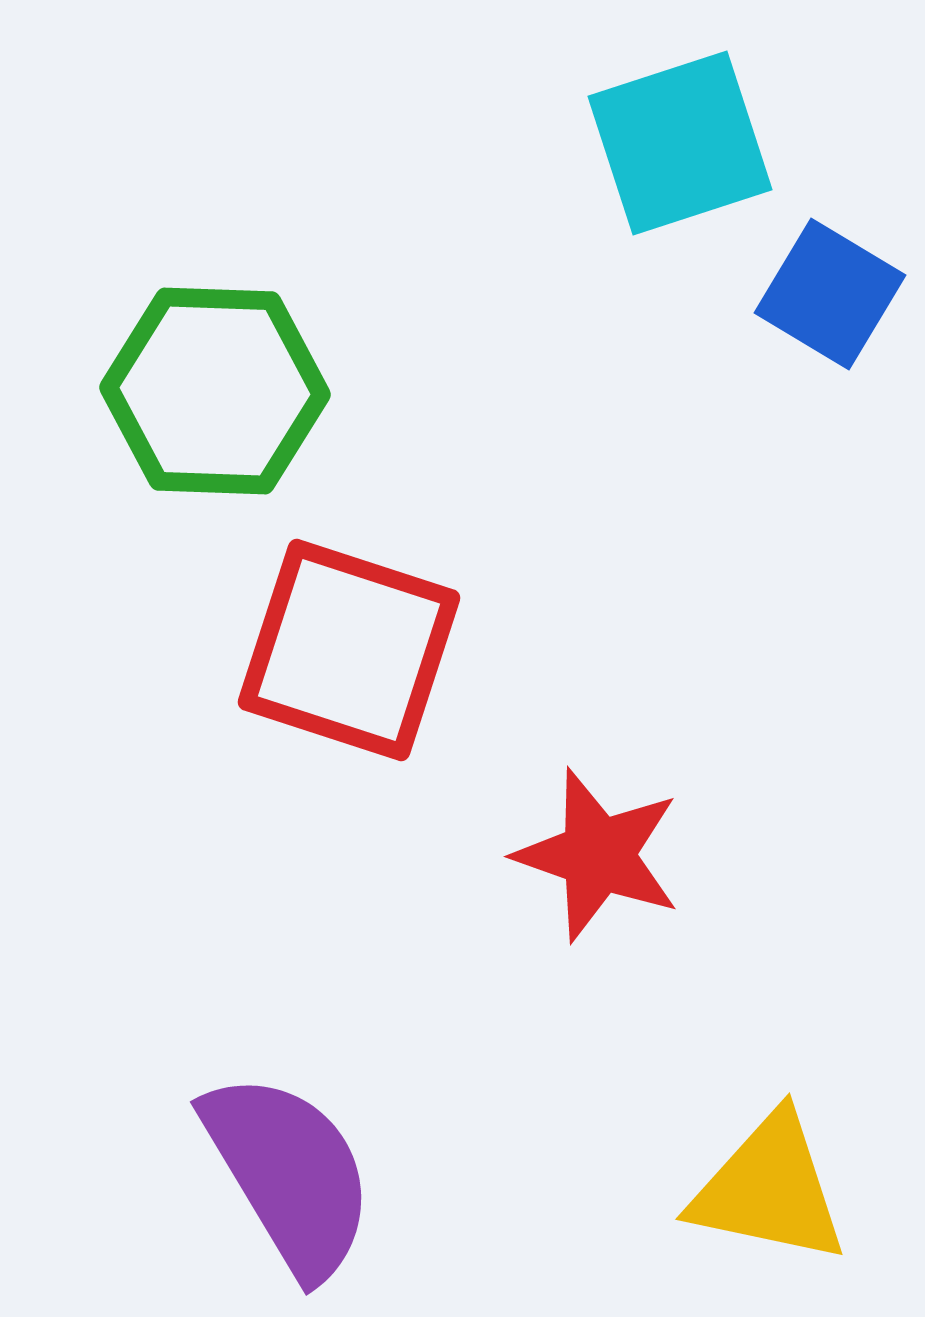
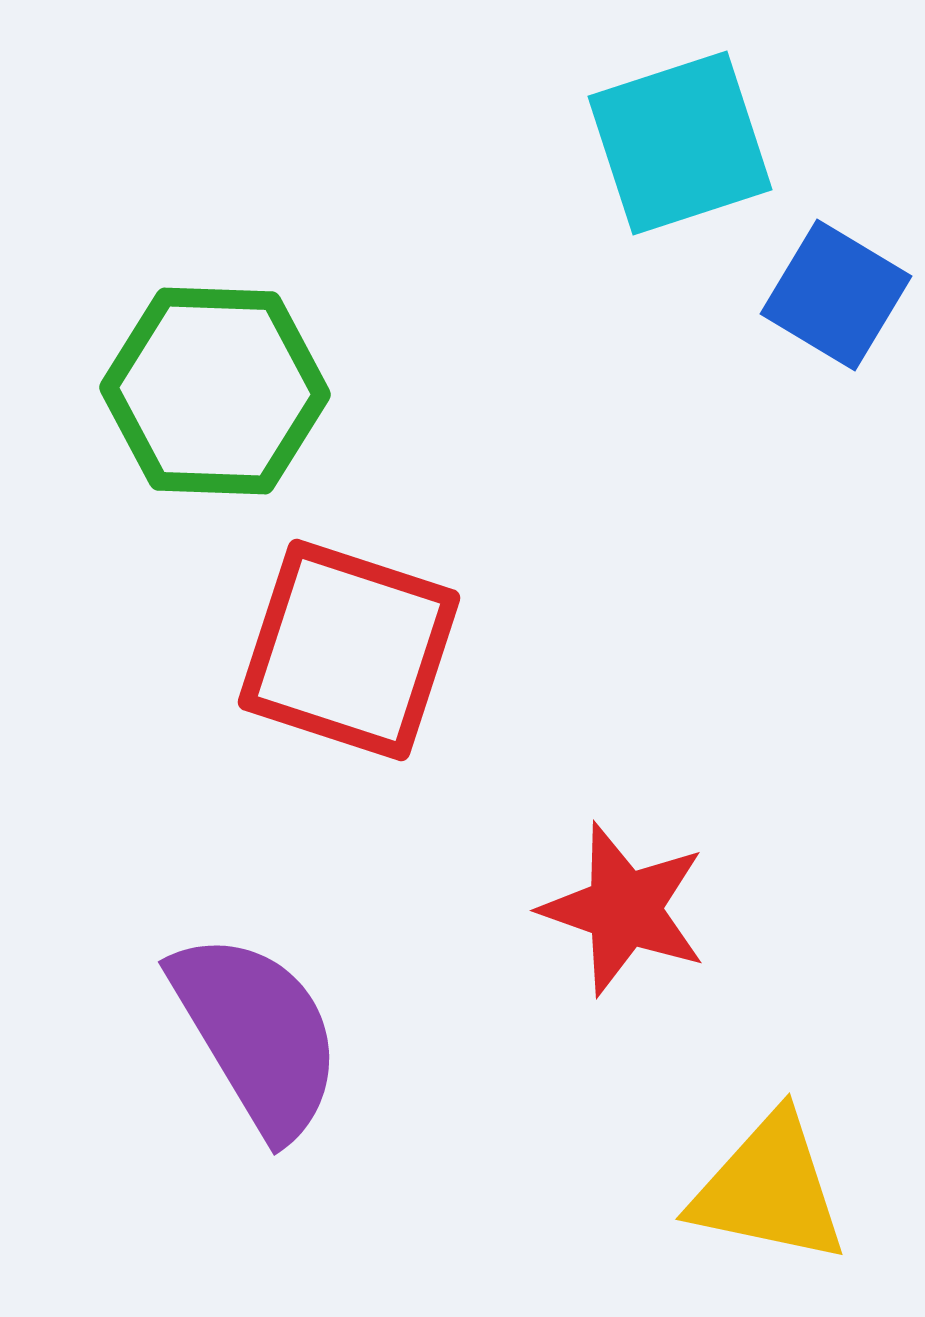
blue square: moved 6 px right, 1 px down
red star: moved 26 px right, 54 px down
purple semicircle: moved 32 px left, 140 px up
